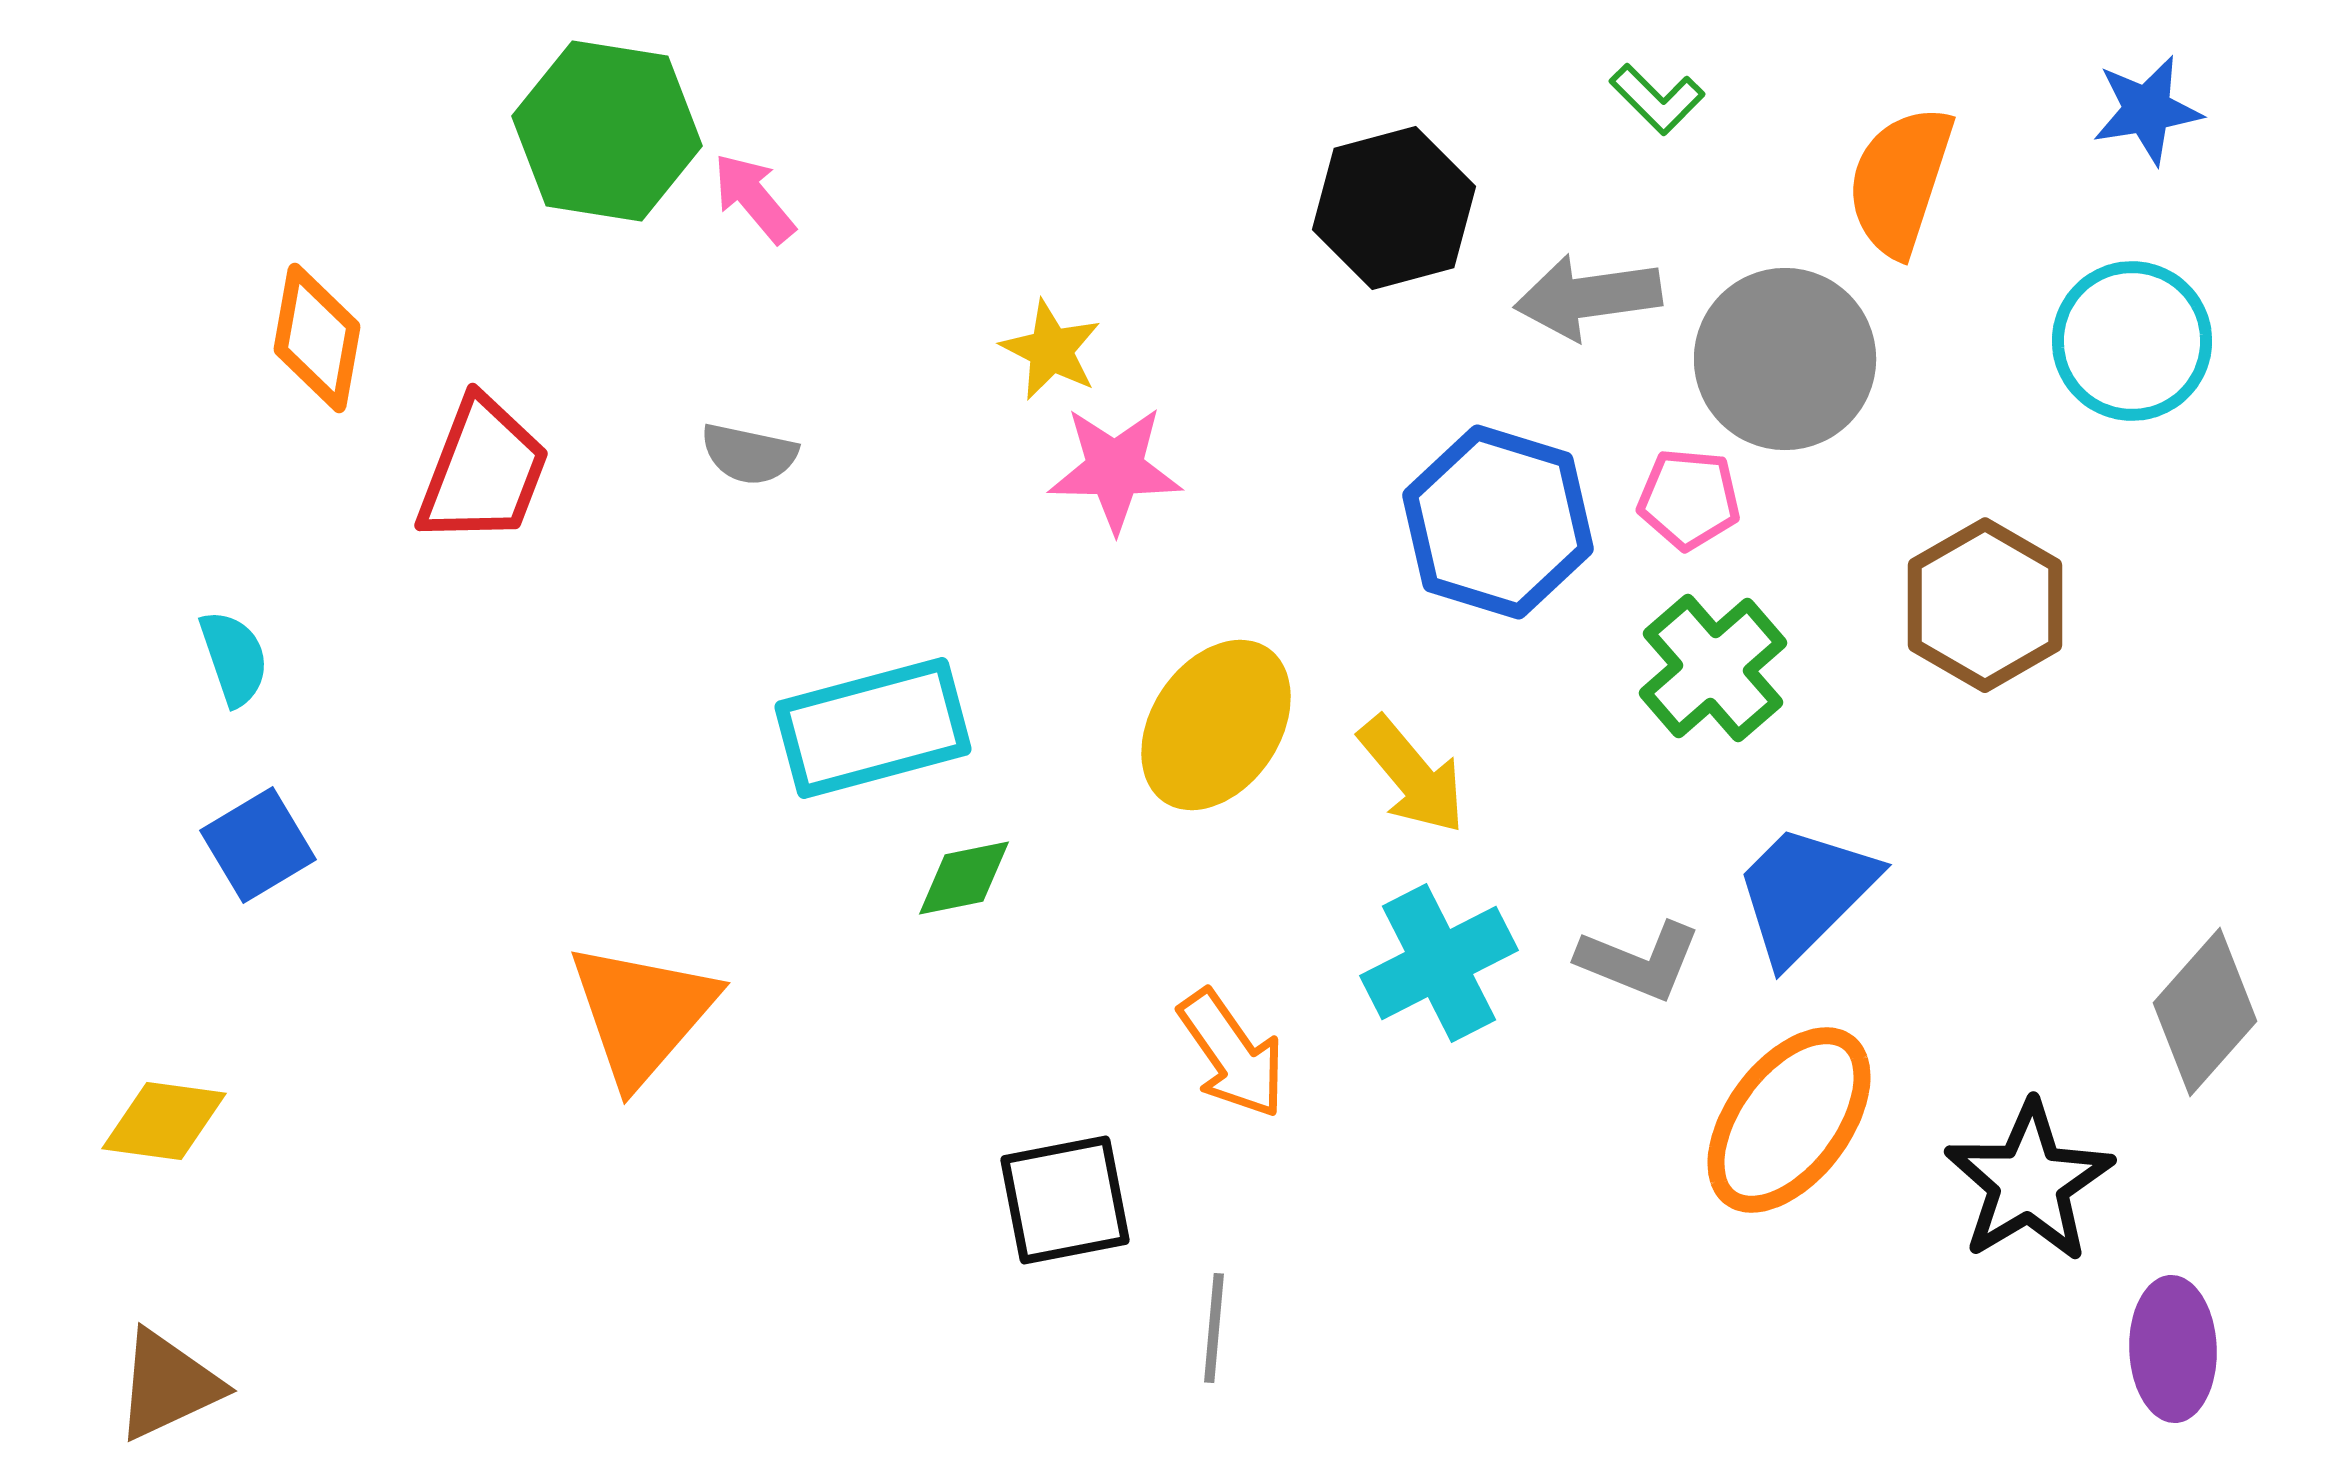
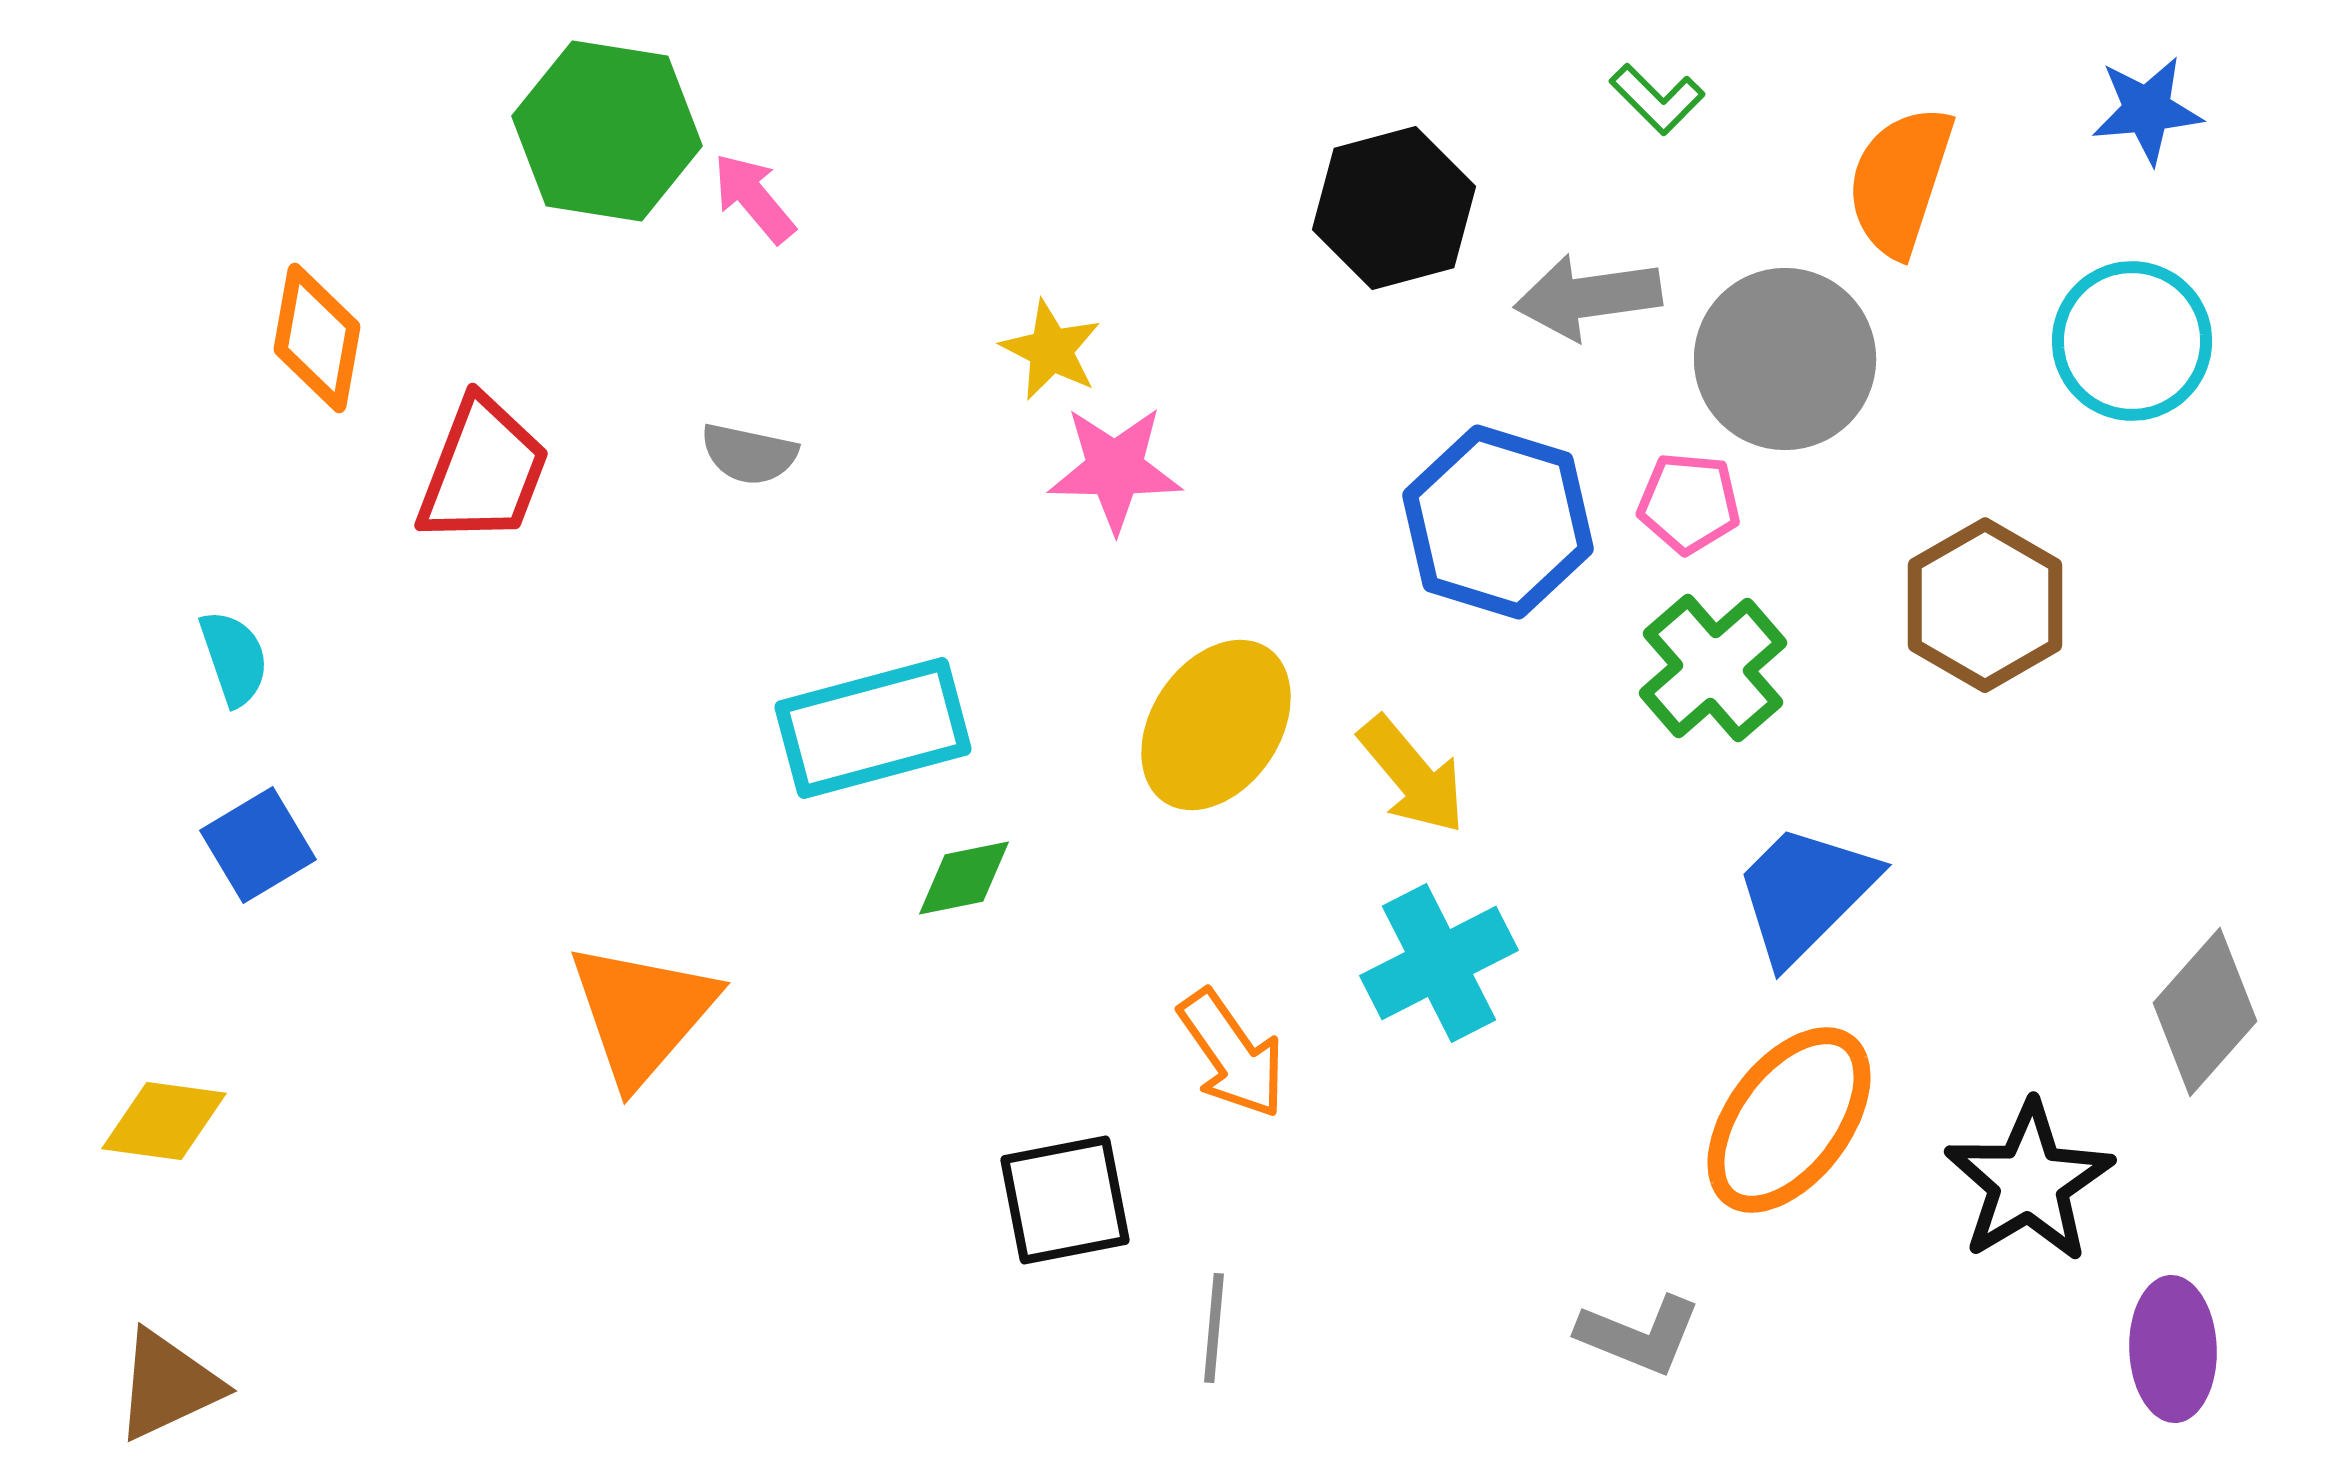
blue star: rotated 4 degrees clockwise
pink pentagon: moved 4 px down
gray L-shape: moved 374 px down
